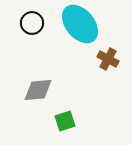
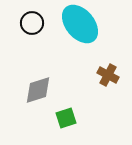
brown cross: moved 16 px down
gray diamond: rotated 12 degrees counterclockwise
green square: moved 1 px right, 3 px up
